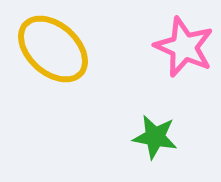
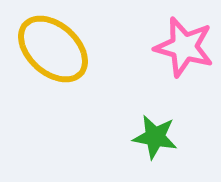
pink star: rotated 8 degrees counterclockwise
